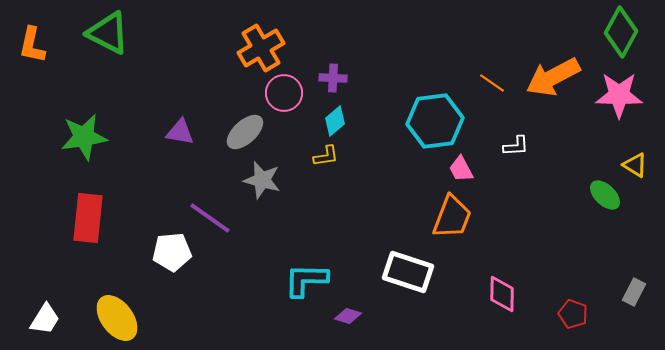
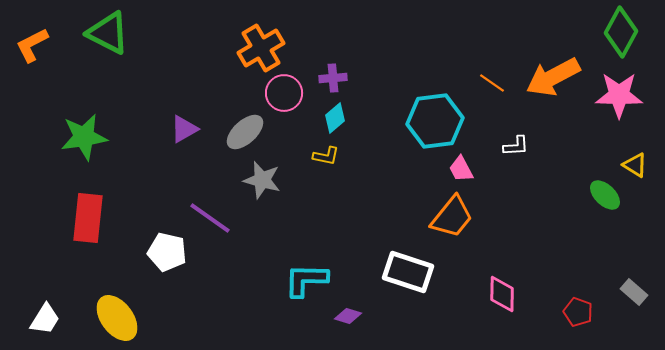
orange L-shape: rotated 51 degrees clockwise
purple cross: rotated 8 degrees counterclockwise
cyan diamond: moved 3 px up
purple triangle: moved 4 px right, 3 px up; rotated 40 degrees counterclockwise
yellow L-shape: rotated 20 degrees clockwise
orange trapezoid: rotated 18 degrees clockwise
white pentagon: moved 5 px left; rotated 18 degrees clockwise
gray rectangle: rotated 76 degrees counterclockwise
red pentagon: moved 5 px right, 2 px up
